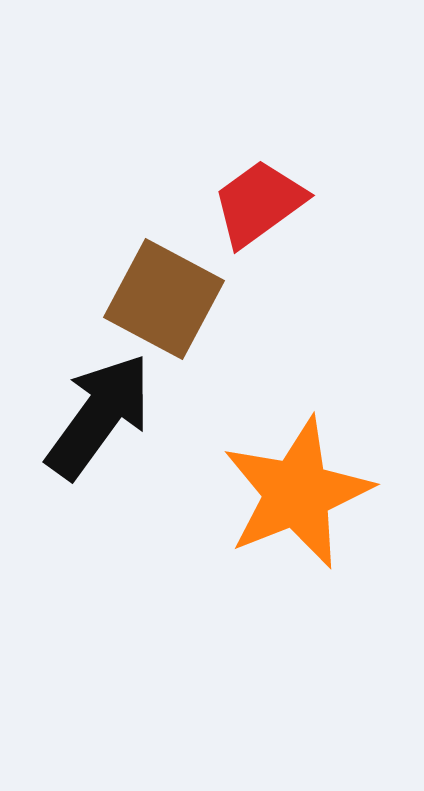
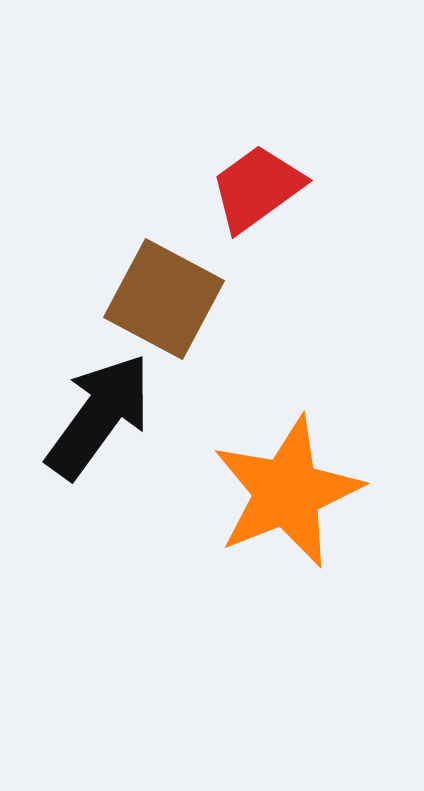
red trapezoid: moved 2 px left, 15 px up
orange star: moved 10 px left, 1 px up
